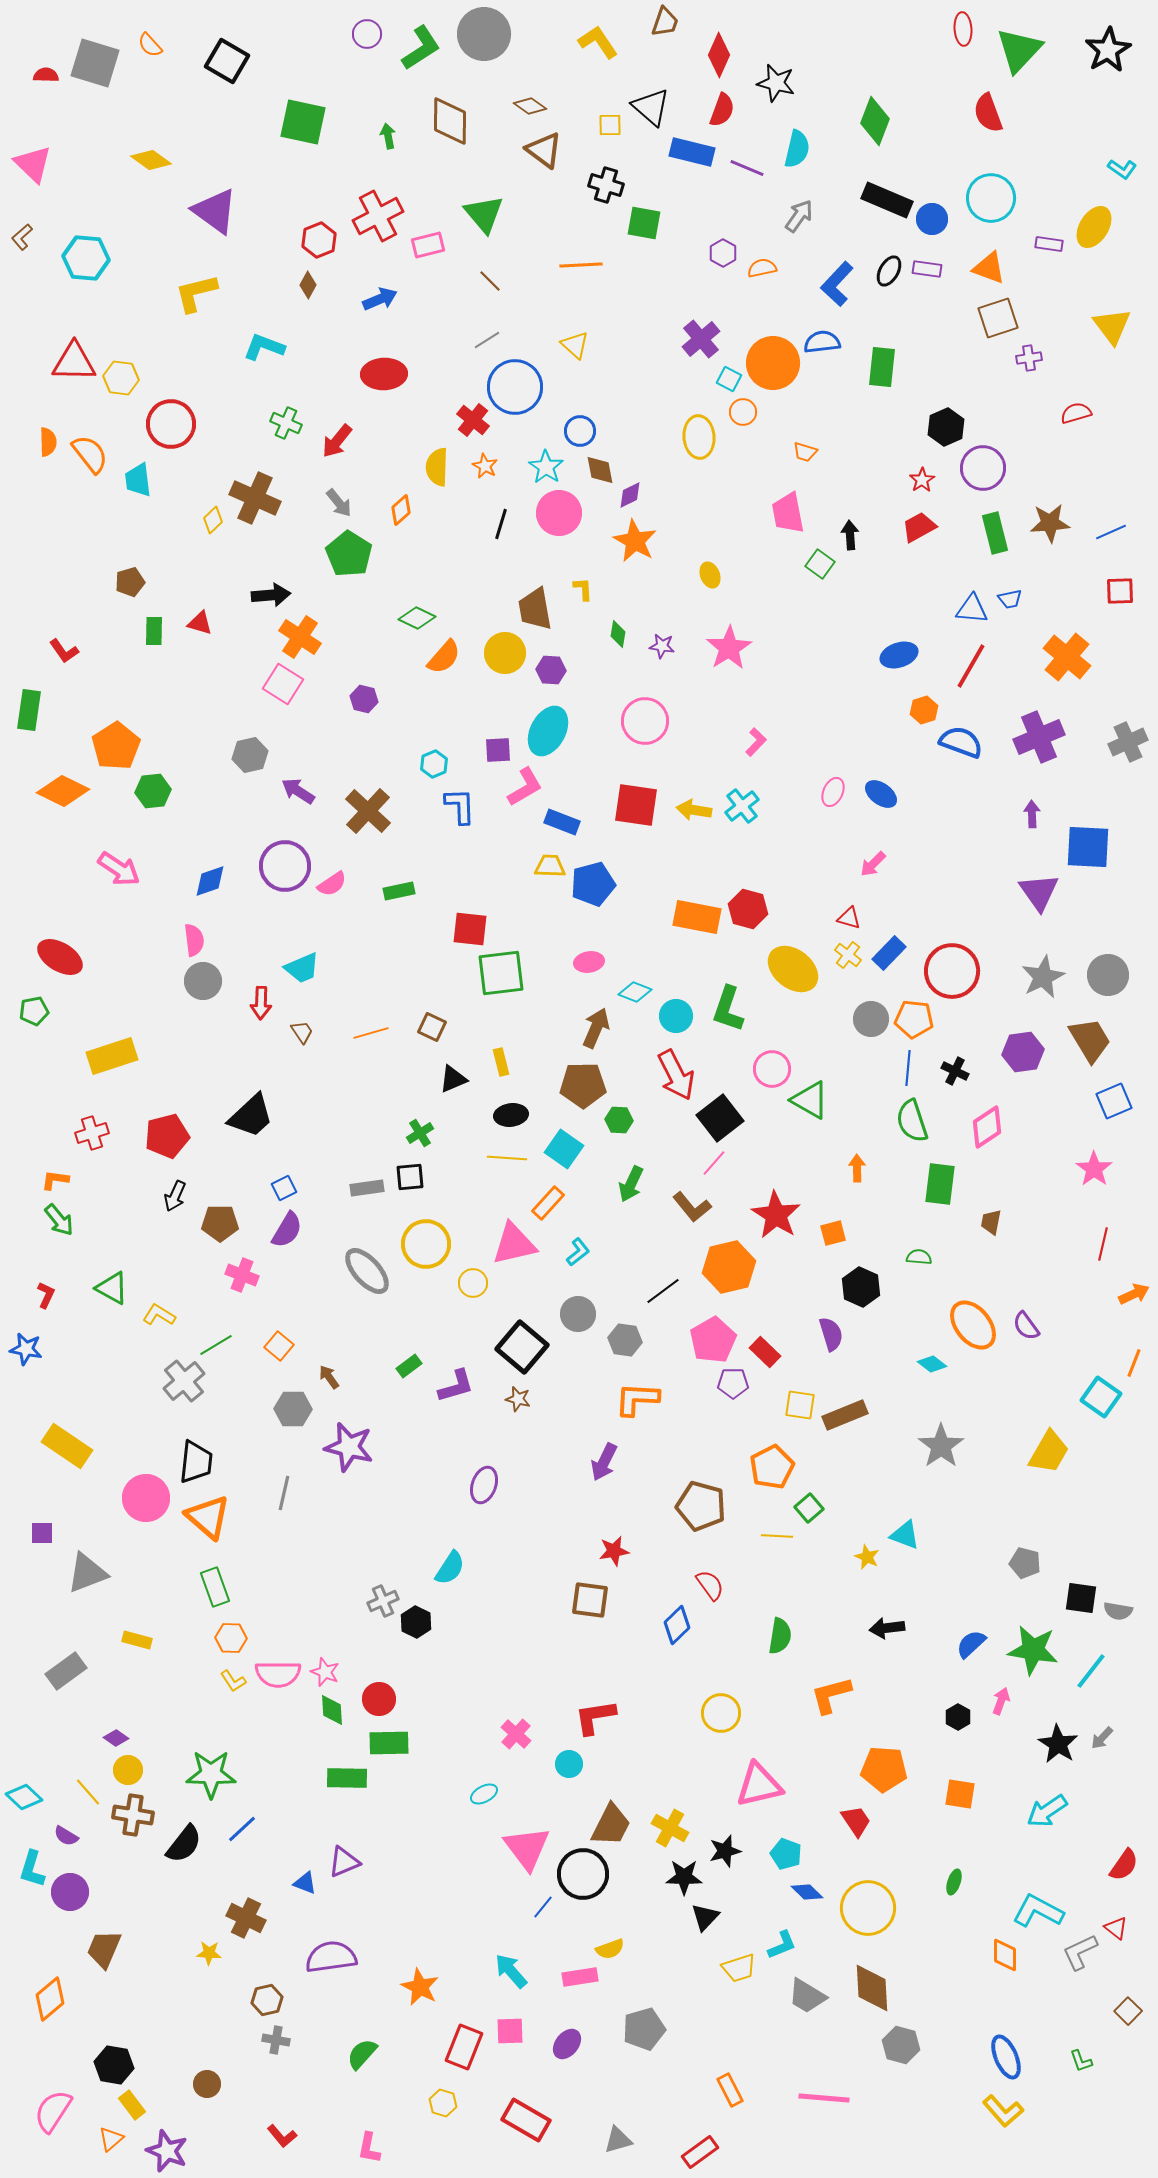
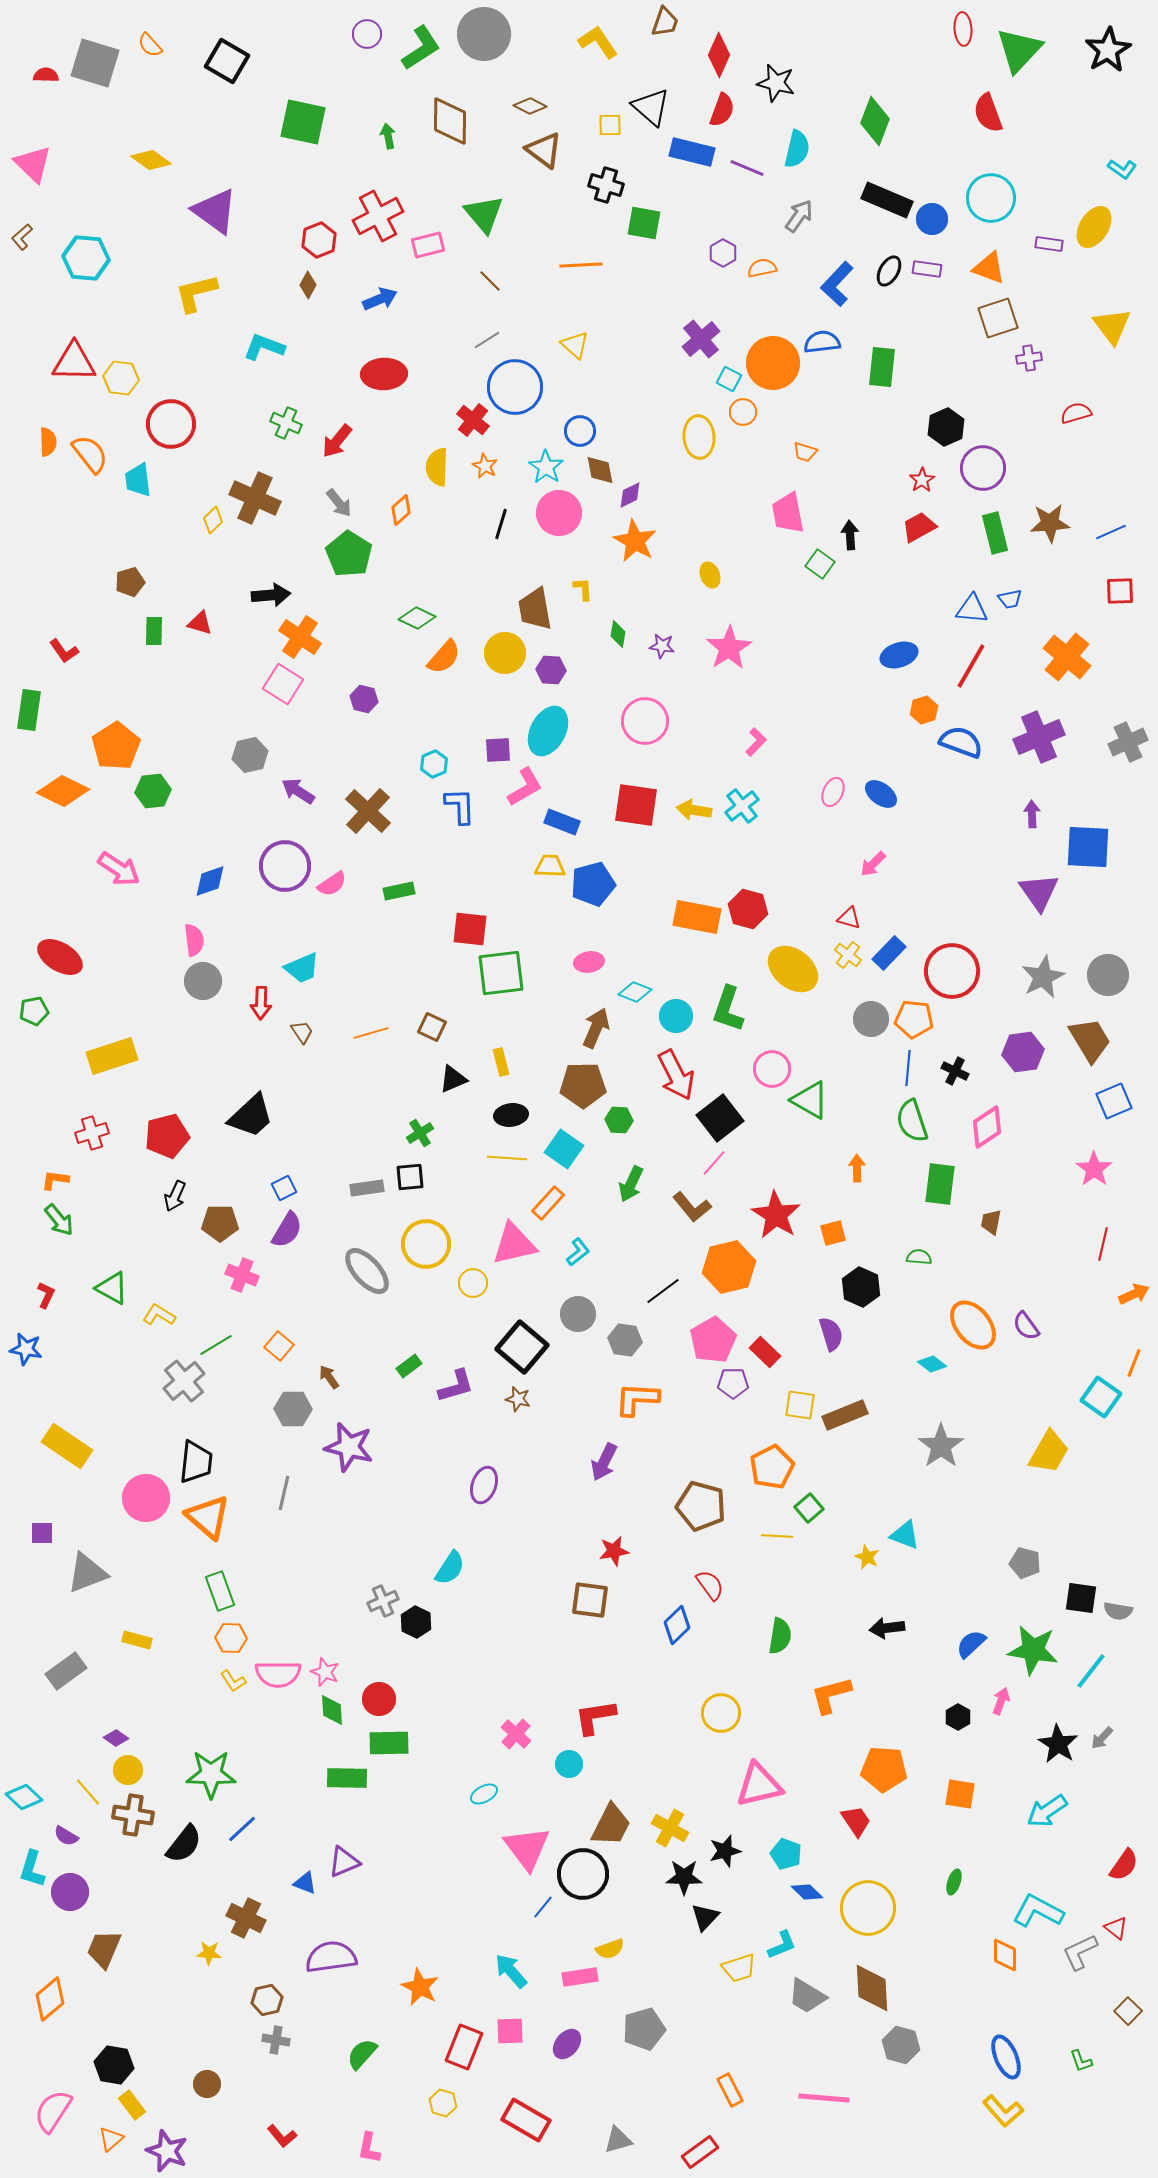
brown diamond at (530, 106): rotated 8 degrees counterclockwise
green rectangle at (215, 1587): moved 5 px right, 4 px down
